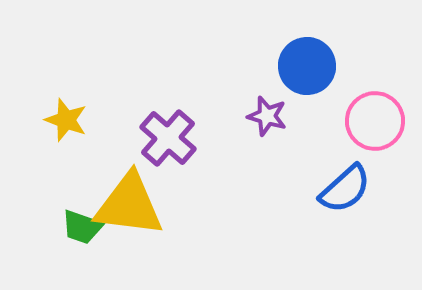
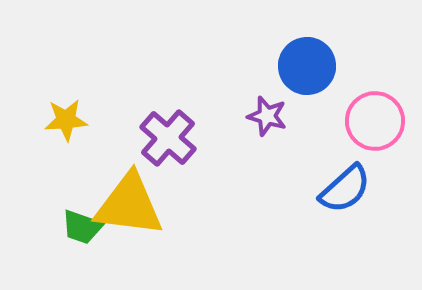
yellow star: rotated 24 degrees counterclockwise
